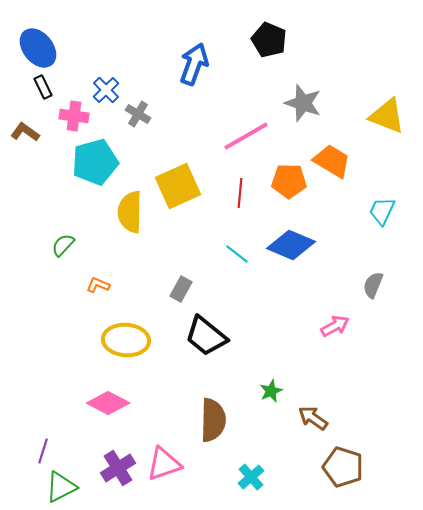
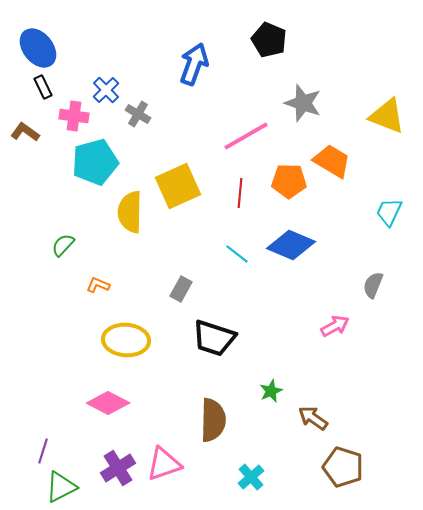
cyan trapezoid: moved 7 px right, 1 px down
black trapezoid: moved 8 px right, 2 px down; rotated 21 degrees counterclockwise
